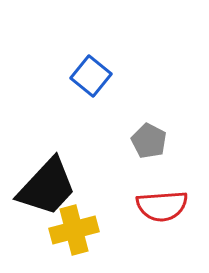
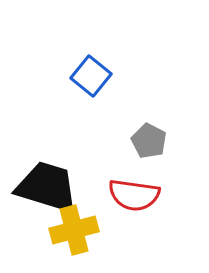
black trapezoid: rotated 116 degrees counterclockwise
red semicircle: moved 28 px left, 11 px up; rotated 12 degrees clockwise
